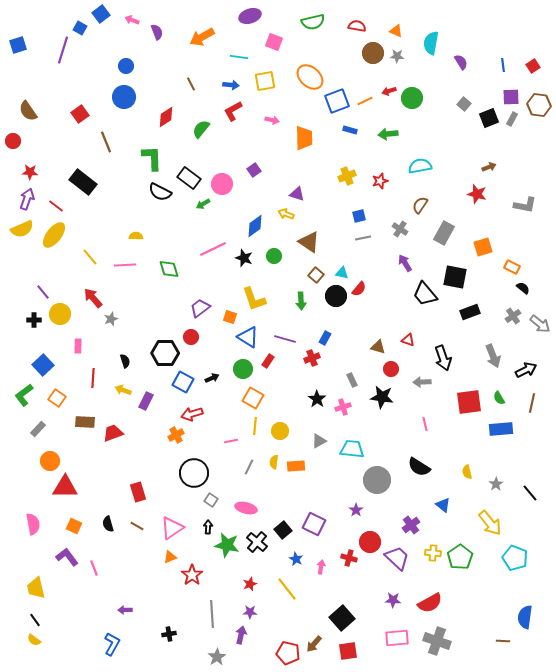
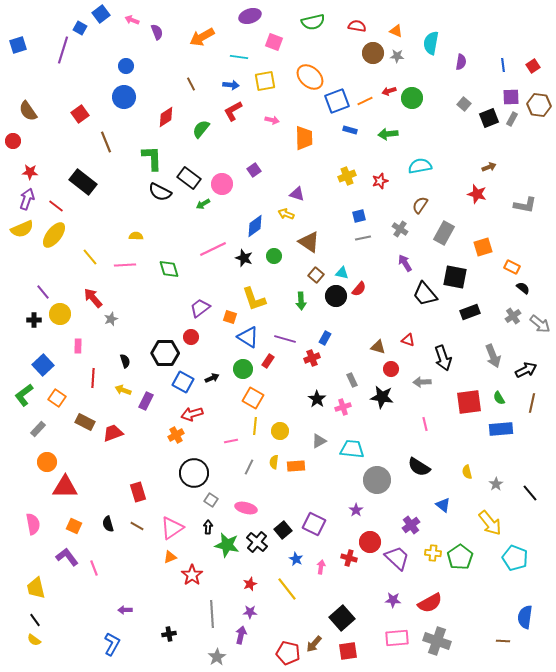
purple semicircle at (461, 62): rotated 42 degrees clockwise
brown rectangle at (85, 422): rotated 24 degrees clockwise
orange circle at (50, 461): moved 3 px left, 1 px down
